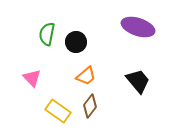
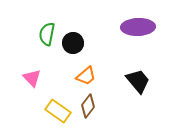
purple ellipse: rotated 20 degrees counterclockwise
black circle: moved 3 px left, 1 px down
brown diamond: moved 2 px left
